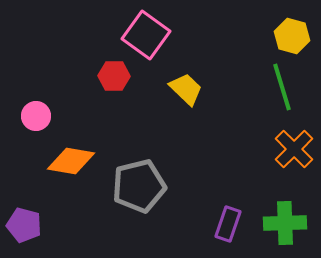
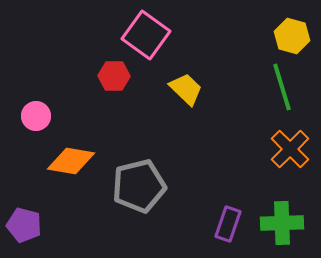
orange cross: moved 4 px left
green cross: moved 3 px left
